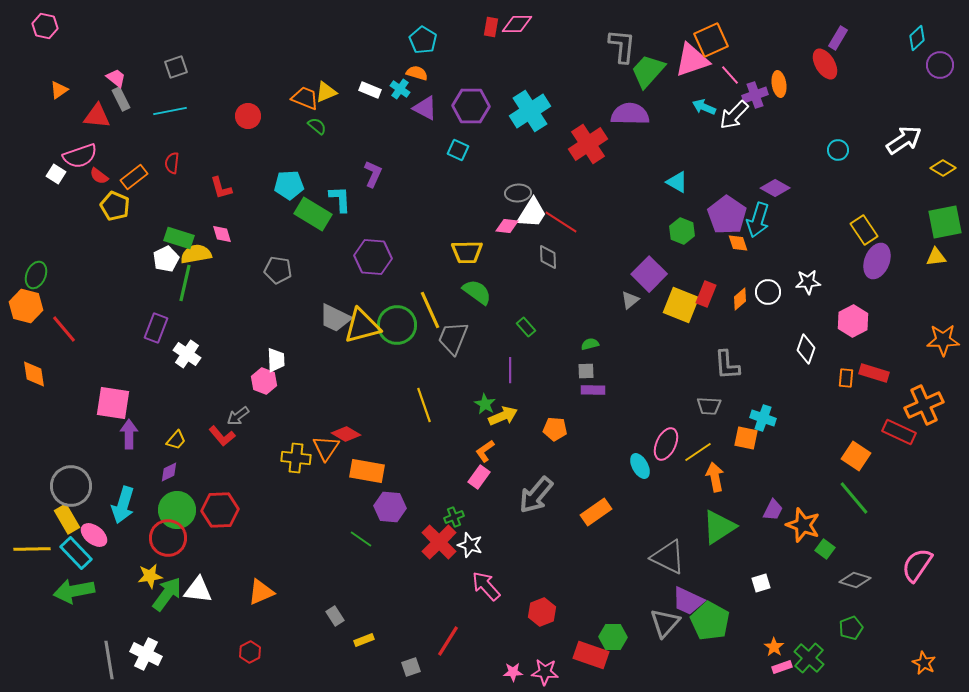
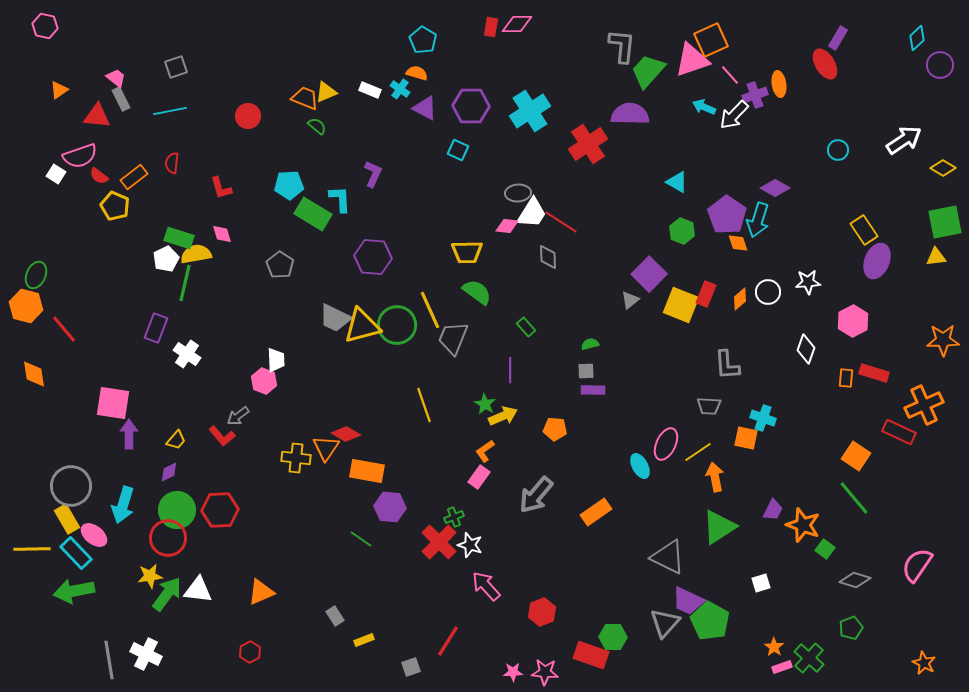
gray pentagon at (278, 270): moved 2 px right, 5 px up; rotated 24 degrees clockwise
